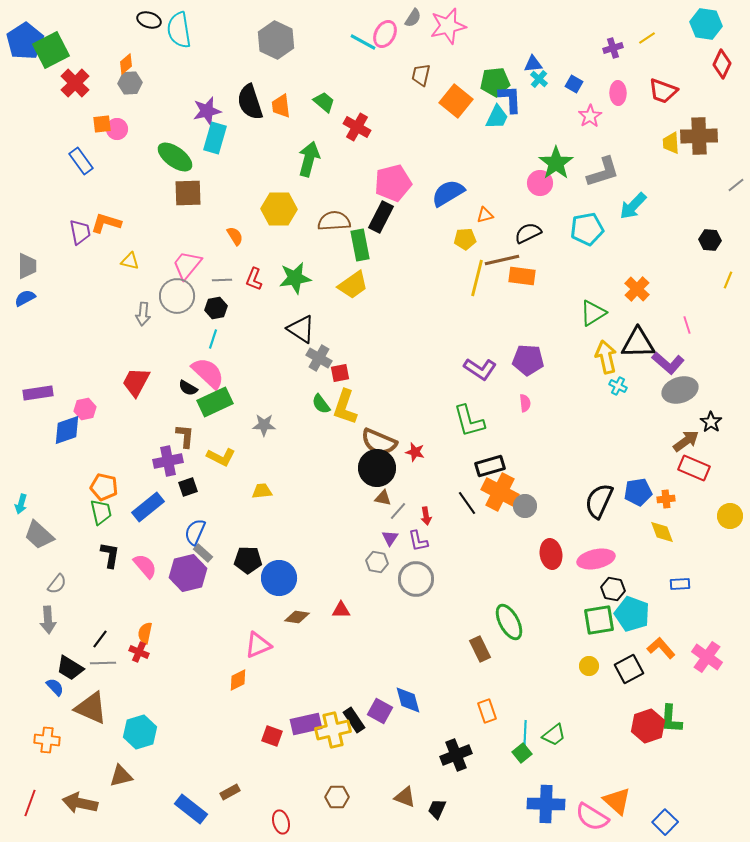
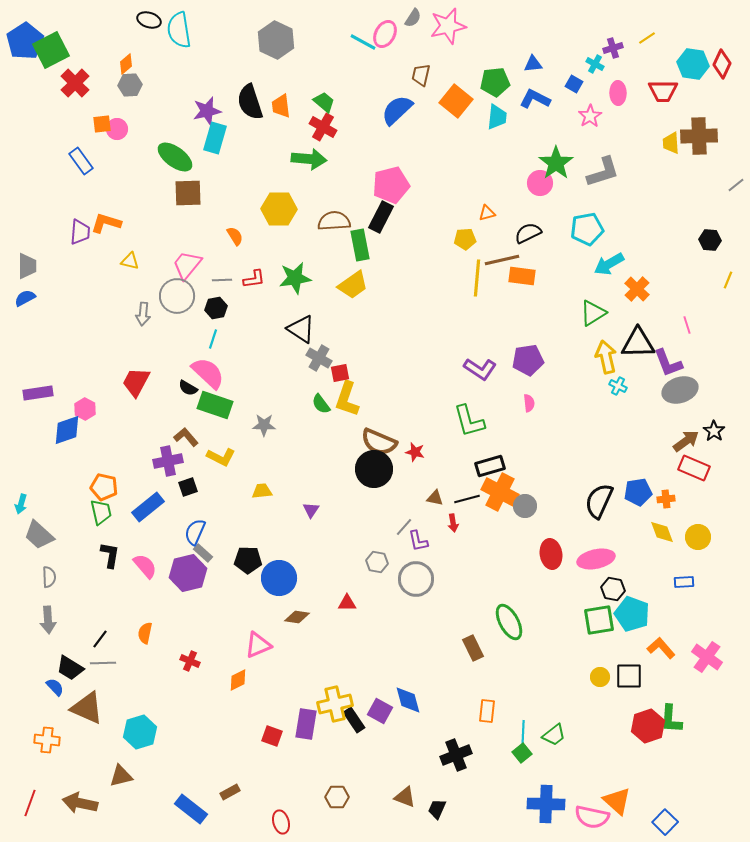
cyan hexagon at (706, 24): moved 13 px left, 40 px down
cyan cross at (539, 79): moved 56 px right, 15 px up; rotated 12 degrees counterclockwise
gray hexagon at (130, 83): moved 2 px down
red trapezoid at (663, 91): rotated 20 degrees counterclockwise
blue L-shape at (510, 99): moved 25 px right; rotated 60 degrees counterclockwise
cyan trapezoid at (497, 117): rotated 20 degrees counterclockwise
red cross at (357, 127): moved 34 px left
green arrow at (309, 159): rotated 80 degrees clockwise
pink pentagon at (393, 183): moved 2 px left, 2 px down
blue semicircle at (448, 193): moved 51 px left, 83 px up; rotated 12 degrees counterclockwise
cyan arrow at (633, 206): moved 24 px left, 58 px down; rotated 16 degrees clockwise
orange triangle at (485, 215): moved 2 px right, 2 px up
purple trapezoid at (80, 232): rotated 16 degrees clockwise
yellow line at (477, 278): rotated 9 degrees counterclockwise
red L-shape at (254, 279): rotated 120 degrees counterclockwise
purple pentagon at (528, 360): rotated 12 degrees counterclockwise
purple L-shape at (668, 363): rotated 28 degrees clockwise
green rectangle at (215, 402): moved 3 px down; rotated 44 degrees clockwise
pink semicircle at (525, 403): moved 4 px right
yellow L-shape at (345, 407): moved 2 px right, 8 px up
pink hexagon at (85, 409): rotated 20 degrees counterclockwise
black star at (711, 422): moved 3 px right, 9 px down
brown L-shape at (185, 436): moved 1 px right, 1 px down; rotated 45 degrees counterclockwise
black circle at (377, 468): moved 3 px left, 1 px down
brown triangle at (383, 498): moved 52 px right
black line at (467, 503): moved 4 px up; rotated 70 degrees counterclockwise
gray line at (398, 511): moved 6 px right, 16 px down
red arrow at (426, 516): moved 27 px right, 7 px down
yellow circle at (730, 516): moved 32 px left, 21 px down
purple triangle at (390, 538): moved 79 px left, 28 px up
gray semicircle at (57, 584): moved 8 px left, 7 px up; rotated 40 degrees counterclockwise
blue rectangle at (680, 584): moved 4 px right, 2 px up
red triangle at (341, 610): moved 6 px right, 7 px up
brown rectangle at (480, 649): moved 7 px left, 1 px up
red cross at (139, 652): moved 51 px right, 9 px down
yellow circle at (589, 666): moved 11 px right, 11 px down
black square at (629, 669): moved 7 px down; rotated 28 degrees clockwise
brown triangle at (91, 708): moved 4 px left
orange rectangle at (487, 711): rotated 25 degrees clockwise
purple rectangle at (306, 724): rotated 68 degrees counterclockwise
yellow cross at (333, 730): moved 2 px right, 26 px up
cyan line at (525, 734): moved 2 px left
pink semicircle at (592, 817): rotated 20 degrees counterclockwise
